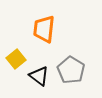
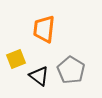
yellow square: rotated 18 degrees clockwise
